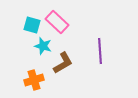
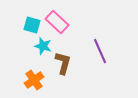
purple line: rotated 20 degrees counterclockwise
brown L-shape: rotated 45 degrees counterclockwise
orange cross: rotated 18 degrees counterclockwise
